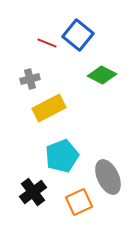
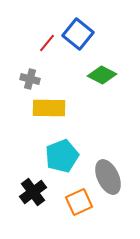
blue square: moved 1 px up
red line: rotated 72 degrees counterclockwise
gray cross: rotated 30 degrees clockwise
yellow rectangle: rotated 28 degrees clockwise
